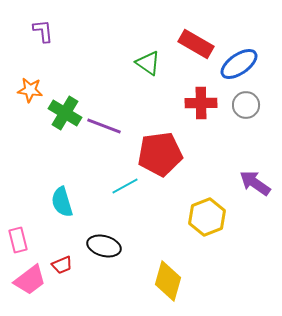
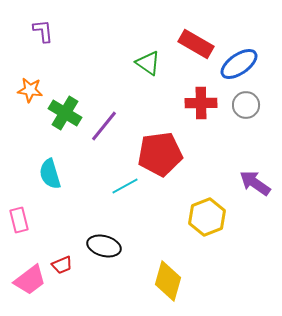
purple line: rotated 72 degrees counterclockwise
cyan semicircle: moved 12 px left, 28 px up
pink rectangle: moved 1 px right, 20 px up
